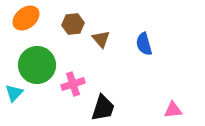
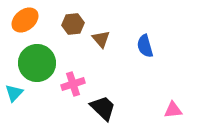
orange ellipse: moved 1 px left, 2 px down
blue semicircle: moved 1 px right, 2 px down
green circle: moved 2 px up
black trapezoid: rotated 64 degrees counterclockwise
